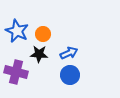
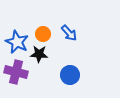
blue star: moved 11 px down
blue arrow: moved 20 px up; rotated 72 degrees clockwise
